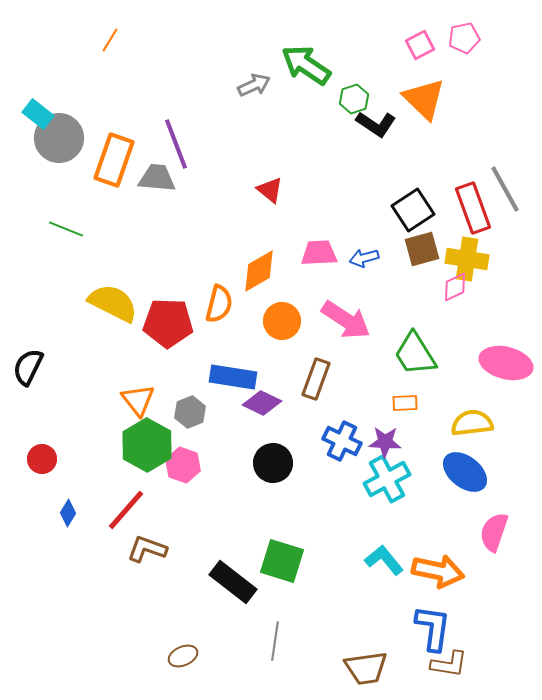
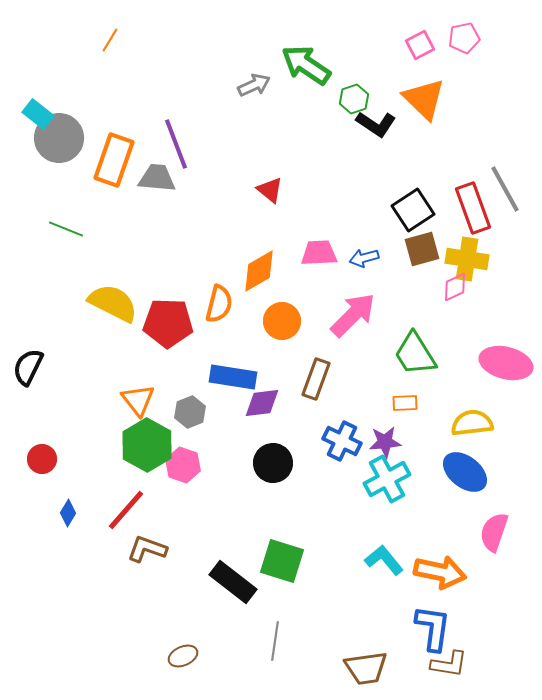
pink arrow at (346, 320): moved 7 px right, 5 px up; rotated 78 degrees counterclockwise
purple diamond at (262, 403): rotated 33 degrees counterclockwise
purple star at (385, 442): rotated 8 degrees counterclockwise
orange arrow at (438, 571): moved 2 px right, 1 px down
